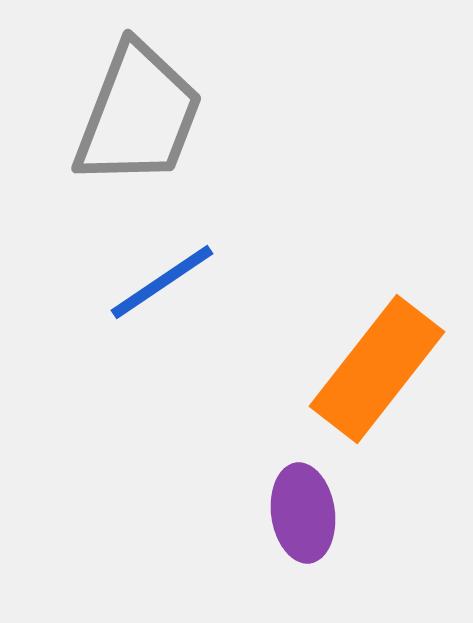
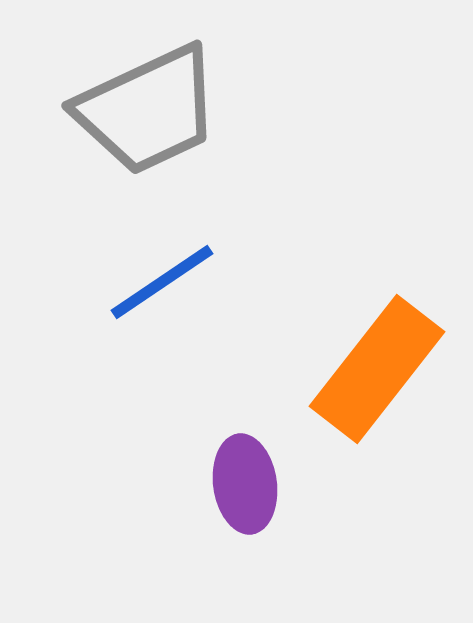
gray trapezoid: moved 10 px right, 5 px up; rotated 44 degrees clockwise
purple ellipse: moved 58 px left, 29 px up
